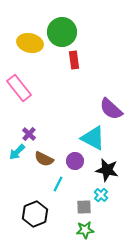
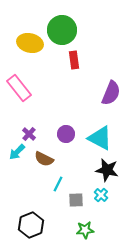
green circle: moved 2 px up
purple semicircle: moved 16 px up; rotated 110 degrees counterclockwise
cyan triangle: moved 7 px right
purple circle: moved 9 px left, 27 px up
gray square: moved 8 px left, 7 px up
black hexagon: moved 4 px left, 11 px down
